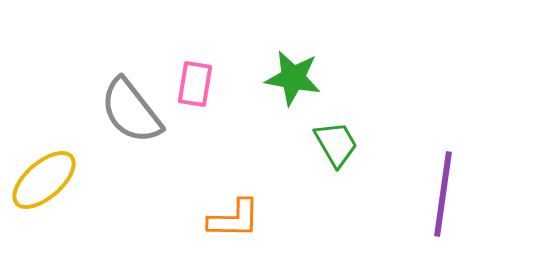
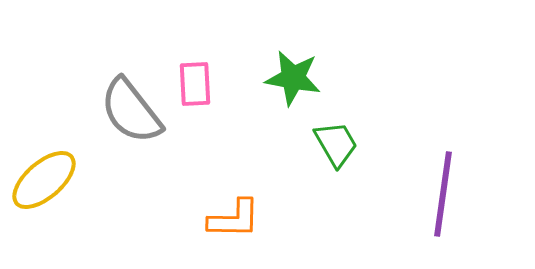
pink rectangle: rotated 12 degrees counterclockwise
